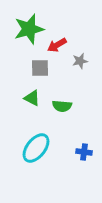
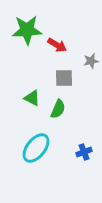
green star: moved 2 px left, 1 px down; rotated 12 degrees clockwise
red arrow: rotated 120 degrees counterclockwise
gray star: moved 11 px right
gray square: moved 24 px right, 10 px down
green semicircle: moved 4 px left, 3 px down; rotated 72 degrees counterclockwise
blue cross: rotated 28 degrees counterclockwise
